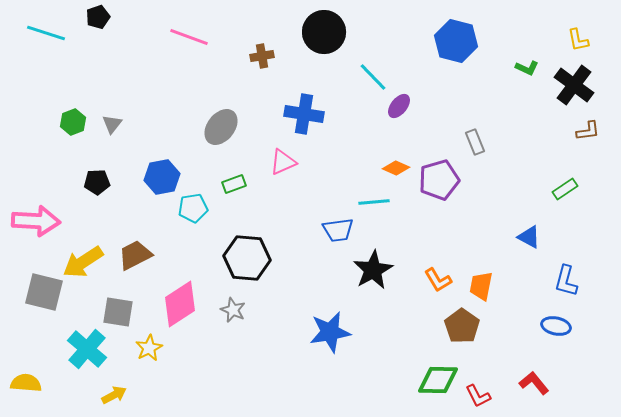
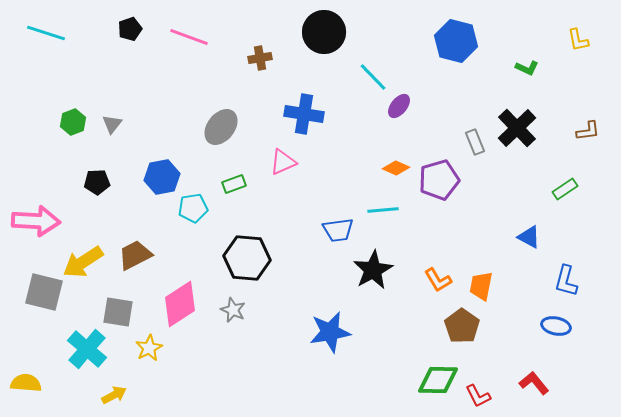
black pentagon at (98, 17): moved 32 px right, 12 px down
brown cross at (262, 56): moved 2 px left, 2 px down
black cross at (574, 85): moved 57 px left, 43 px down; rotated 9 degrees clockwise
cyan line at (374, 202): moved 9 px right, 8 px down
